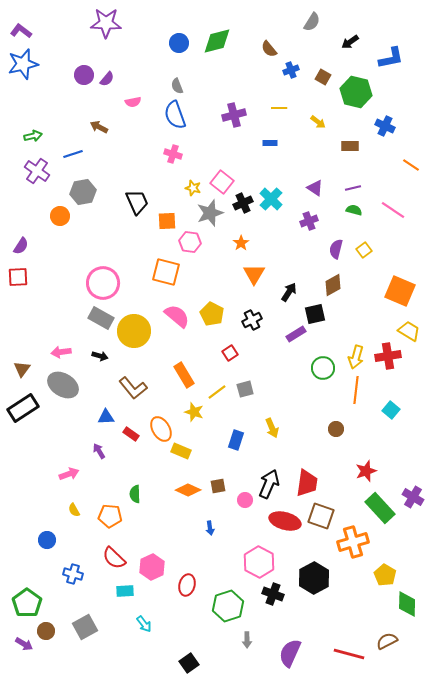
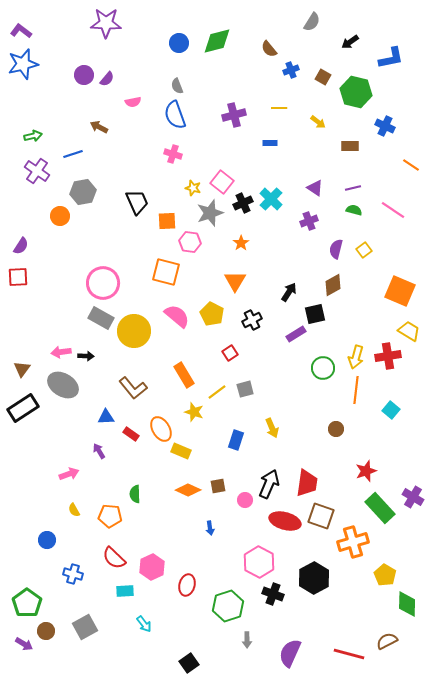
orange triangle at (254, 274): moved 19 px left, 7 px down
black arrow at (100, 356): moved 14 px left; rotated 14 degrees counterclockwise
